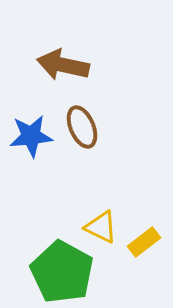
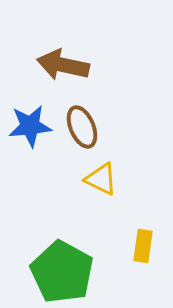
blue star: moved 1 px left, 10 px up
yellow triangle: moved 48 px up
yellow rectangle: moved 1 px left, 4 px down; rotated 44 degrees counterclockwise
